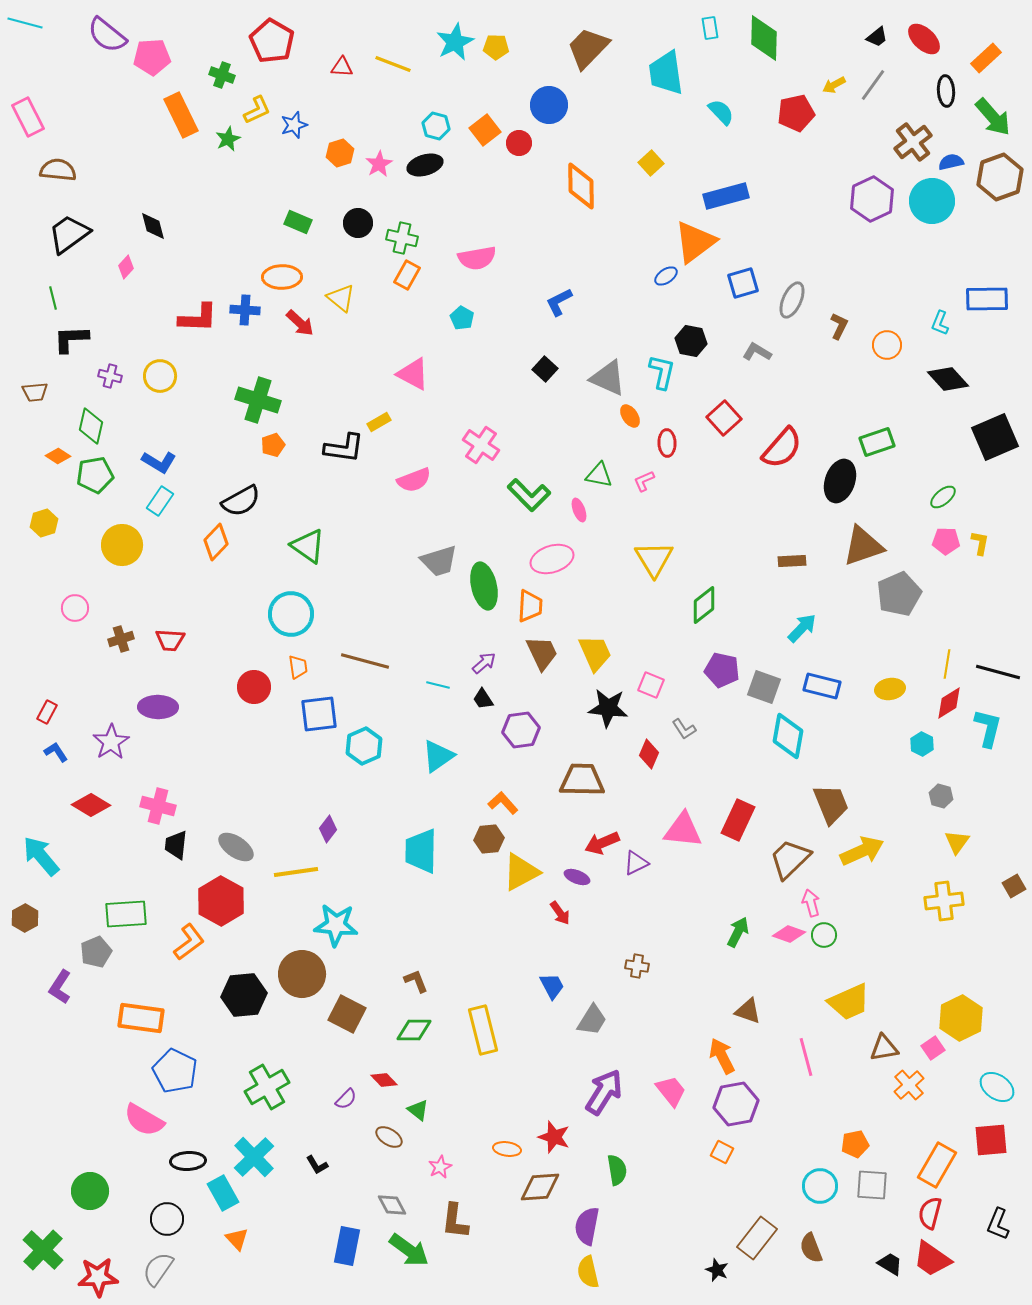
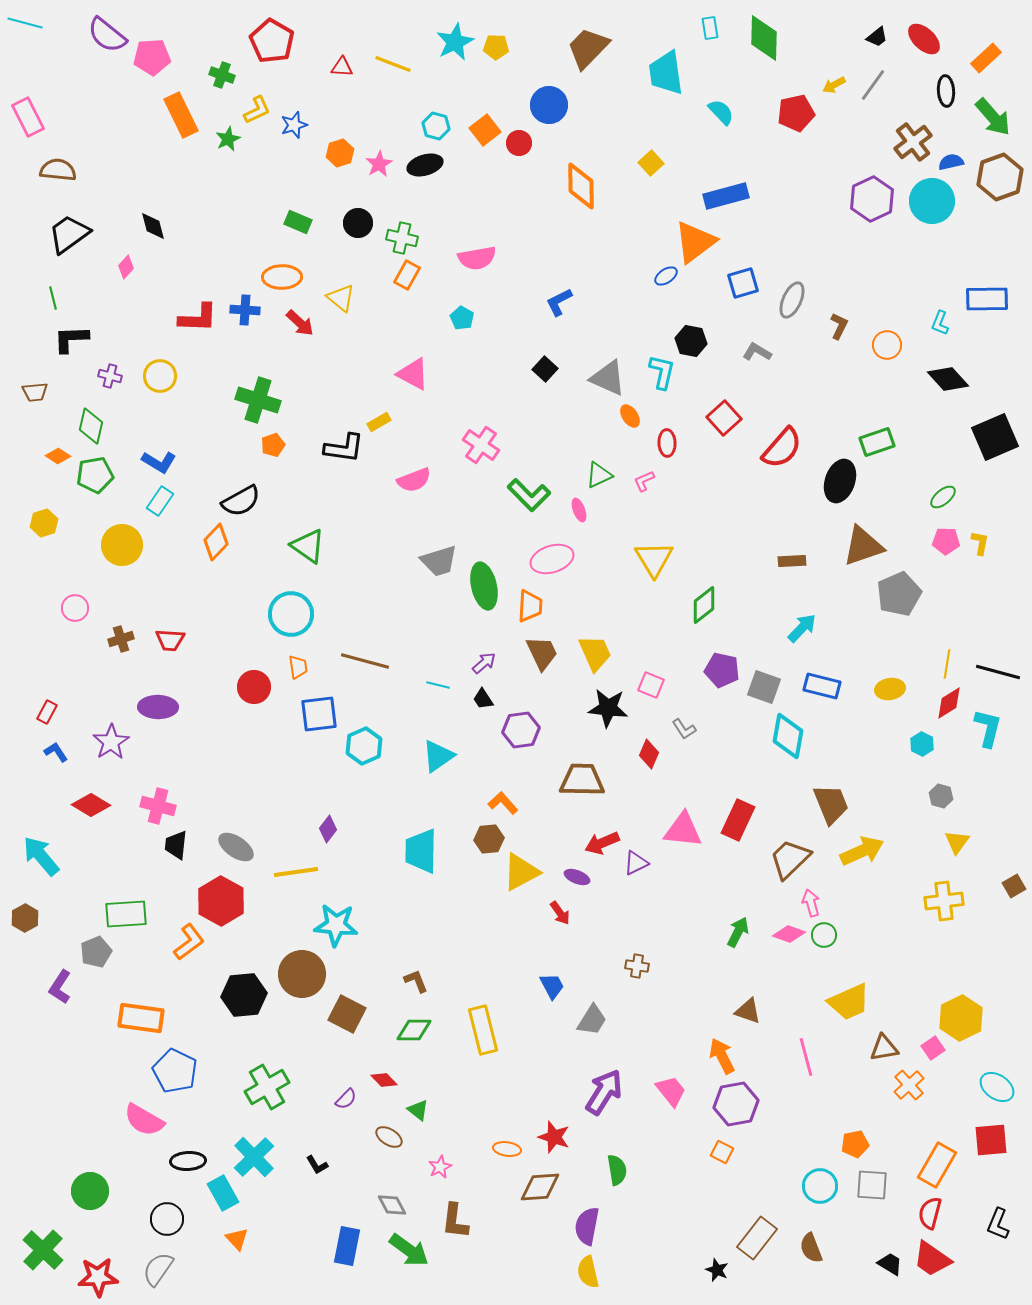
green triangle at (599, 475): rotated 36 degrees counterclockwise
